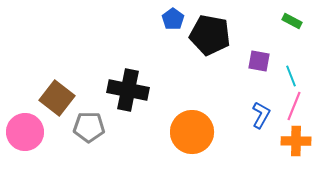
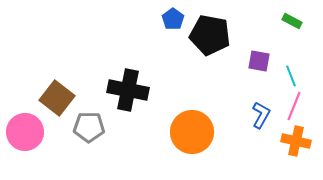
orange cross: rotated 12 degrees clockwise
